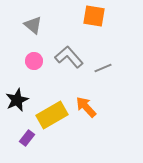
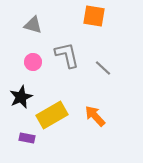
gray triangle: rotated 24 degrees counterclockwise
gray L-shape: moved 2 px left, 2 px up; rotated 28 degrees clockwise
pink circle: moved 1 px left, 1 px down
gray line: rotated 66 degrees clockwise
black star: moved 4 px right, 3 px up
orange arrow: moved 9 px right, 9 px down
purple rectangle: rotated 63 degrees clockwise
